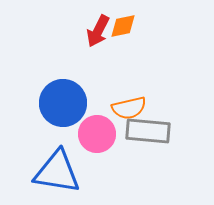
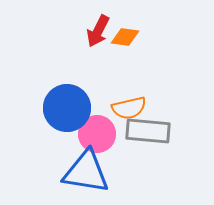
orange diamond: moved 2 px right, 11 px down; rotated 20 degrees clockwise
blue circle: moved 4 px right, 5 px down
blue triangle: moved 29 px right
